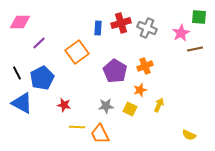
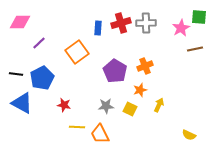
gray cross: moved 1 px left, 5 px up; rotated 24 degrees counterclockwise
pink star: moved 5 px up
black line: moved 1 px left, 1 px down; rotated 56 degrees counterclockwise
